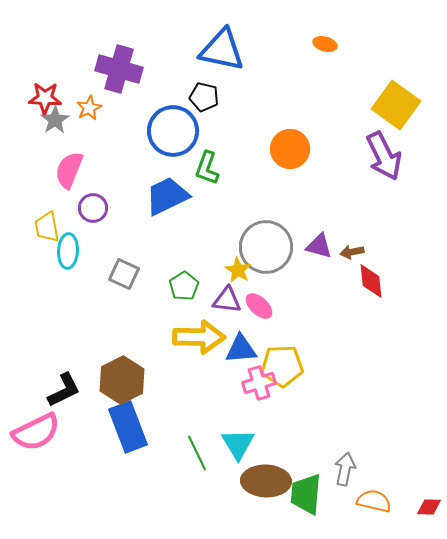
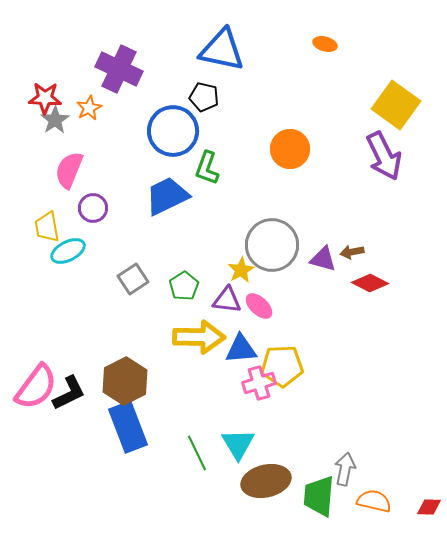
purple cross at (119, 69): rotated 9 degrees clockwise
purple triangle at (319, 246): moved 4 px right, 13 px down
gray circle at (266, 247): moved 6 px right, 2 px up
cyan ellipse at (68, 251): rotated 60 degrees clockwise
yellow star at (238, 270): moved 3 px right; rotated 12 degrees clockwise
gray square at (124, 274): moved 9 px right, 5 px down; rotated 32 degrees clockwise
red diamond at (371, 281): moved 1 px left, 2 px down; rotated 57 degrees counterclockwise
brown hexagon at (122, 380): moved 3 px right, 1 px down
black L-shape at (64, 390): moved 5 px right, 3 px down
pink semicircle at (36, 432): moved 45 px up; rotated 27 degrees counterclockwise
brown ellipse at (266, 481): rotated 15 degrees counterclockwise
green trapezoid at (306, 494): moved 13 px right, 2 px down
